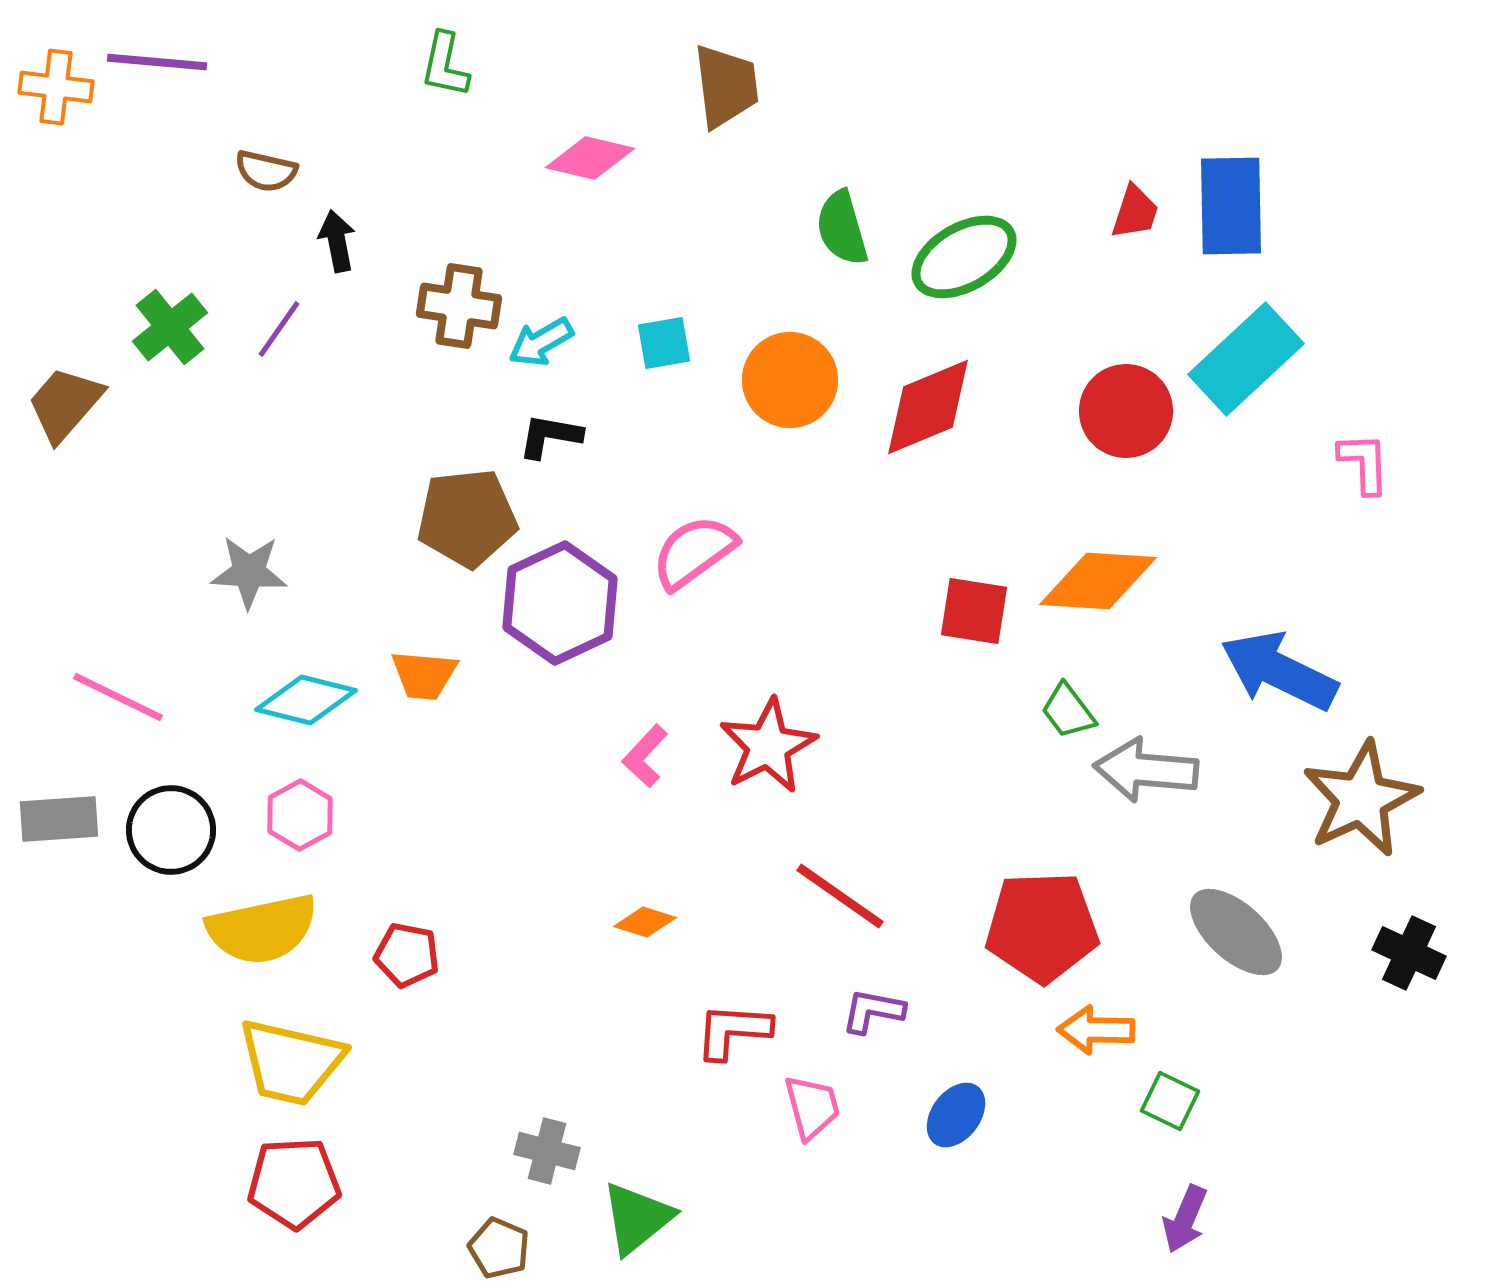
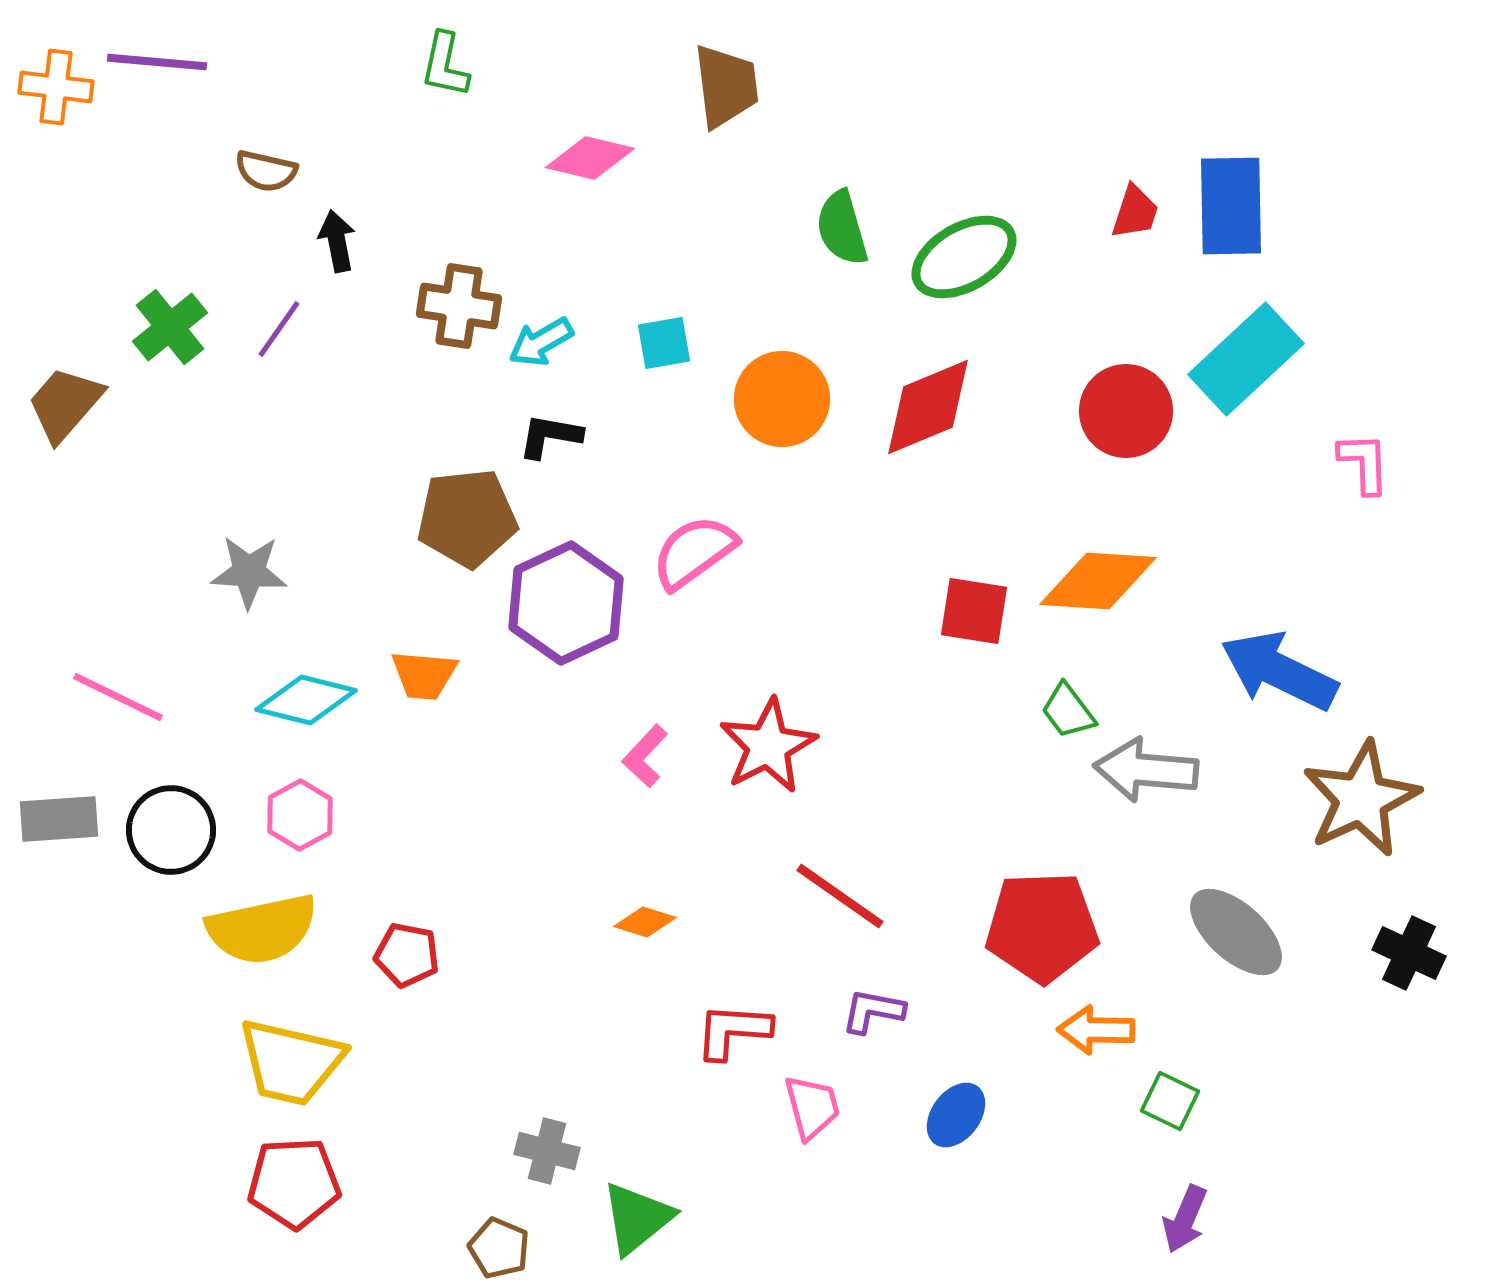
orange circle at (790, 380): moved 8 px left, 19 px down
purple hexagon at (560, 603): moved 6 px right
